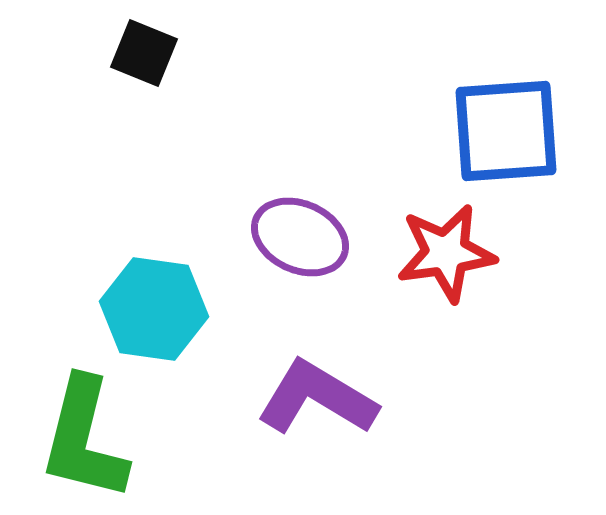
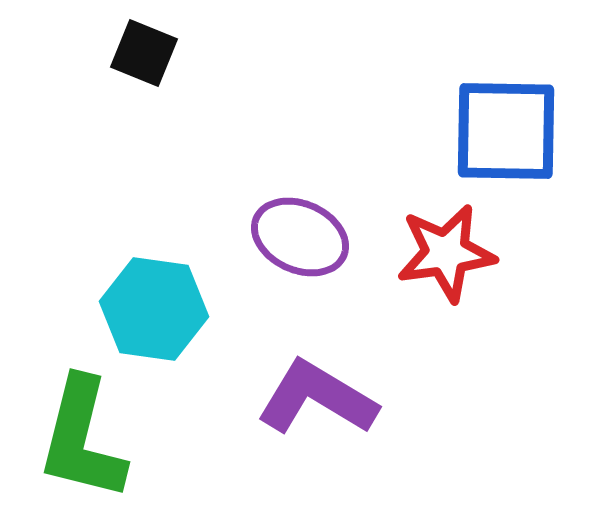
blue square: rotated 5 degrees clockwise
green L-shape: moved 2 px left
